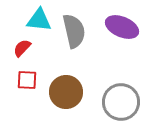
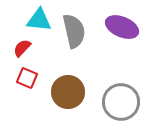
red square: moved 2 px up; rotated 20 degrees clockwise
brown circle: moved 2 px right
